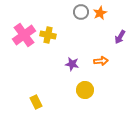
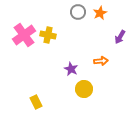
gray circle: moved 3 px left
purple star: moved 1 px left, 5 px down; rotated 16 degrees clockwise
yellow circle: moved 1 px left, 1 px up
